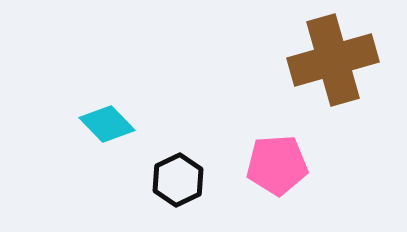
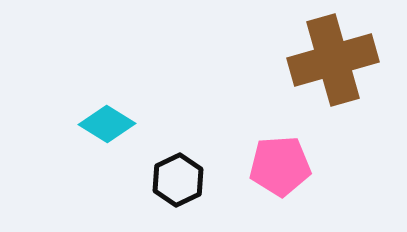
cyan diamond: rotated 14 degrees counterclockwise
pink pentagon: moved 3 px right, 1 px down
